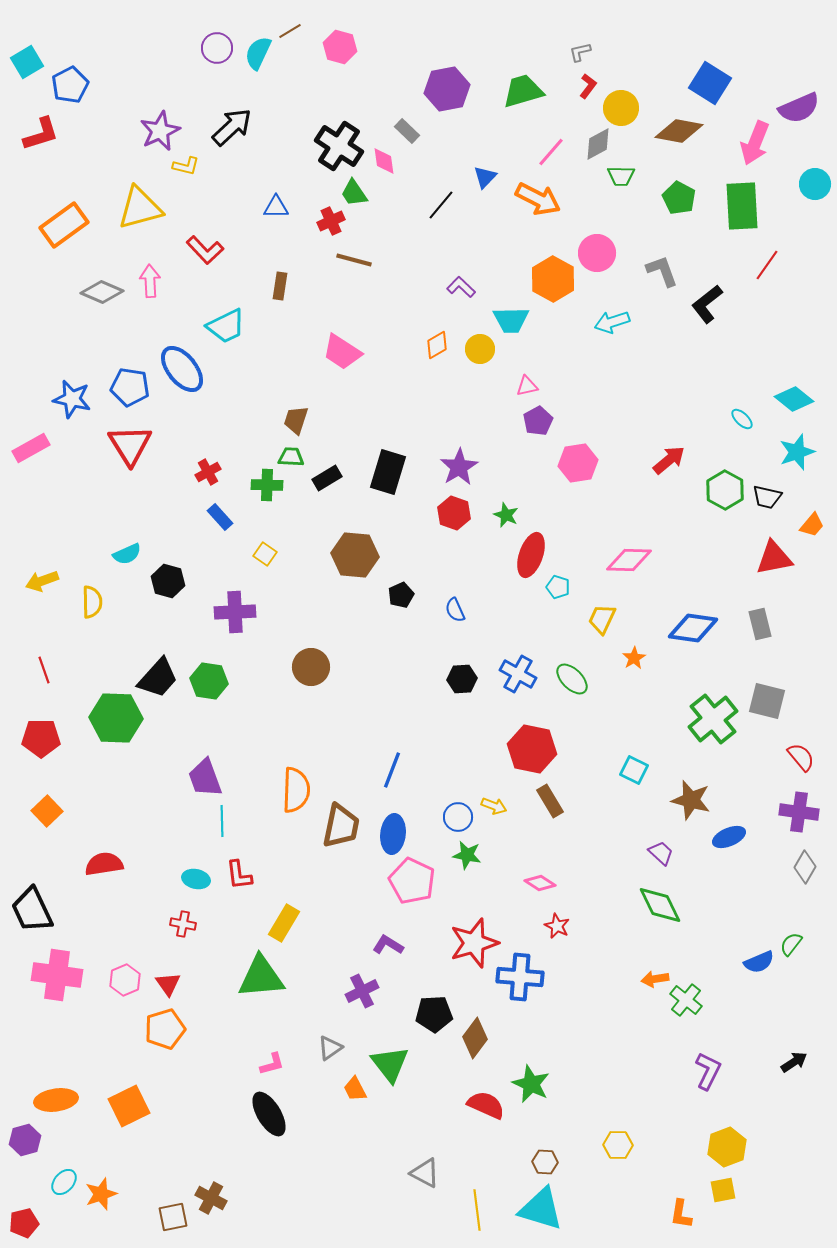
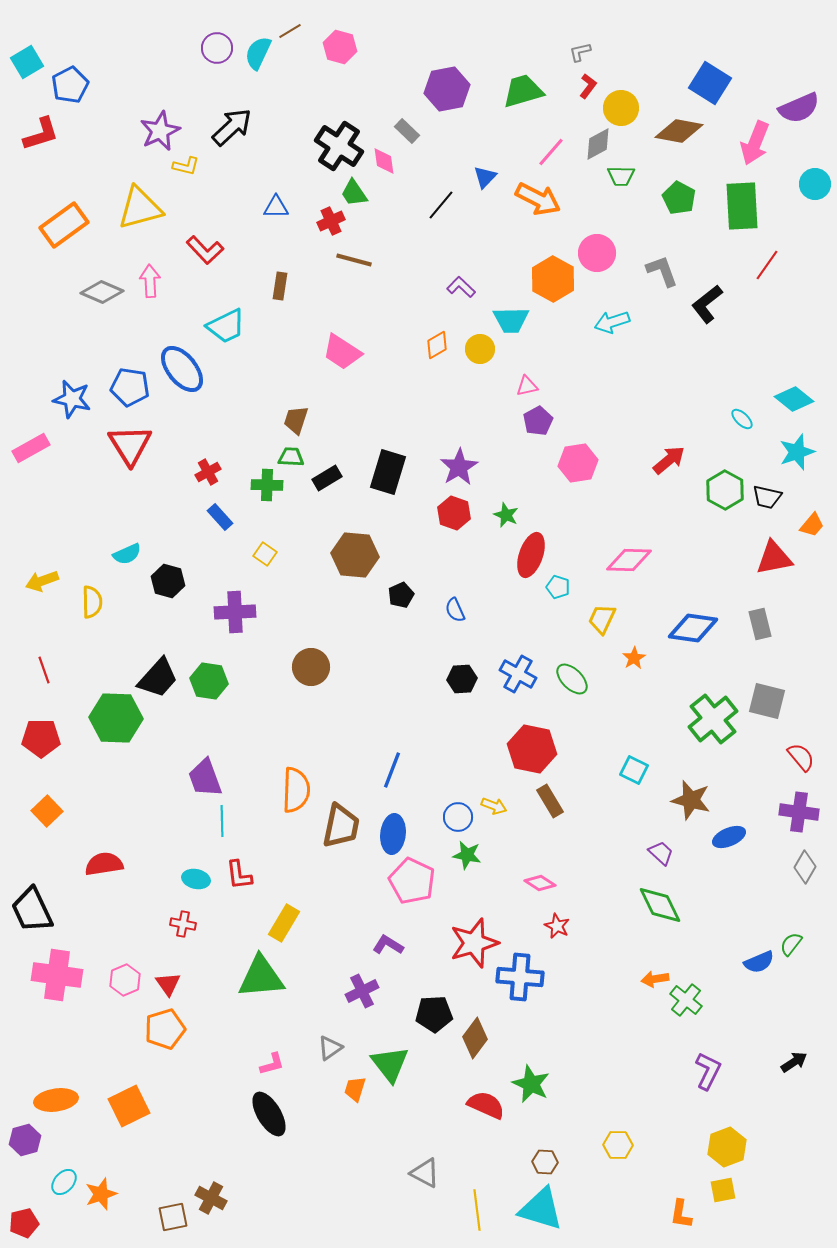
orange trapezoid at (355, 1089): rotated 44 degrees clockwise
